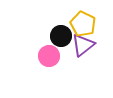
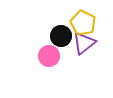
yellow pentagon: moved 1 px up
purple triangle: moved 1 px right, 2 px up
